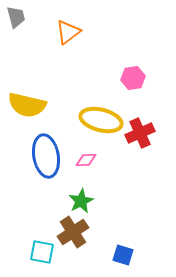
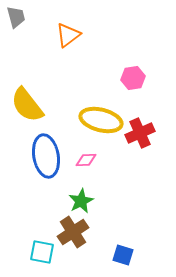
orange triangle: moved 3 px down
yellow semicircle: rotated 39 degrees clockwise
